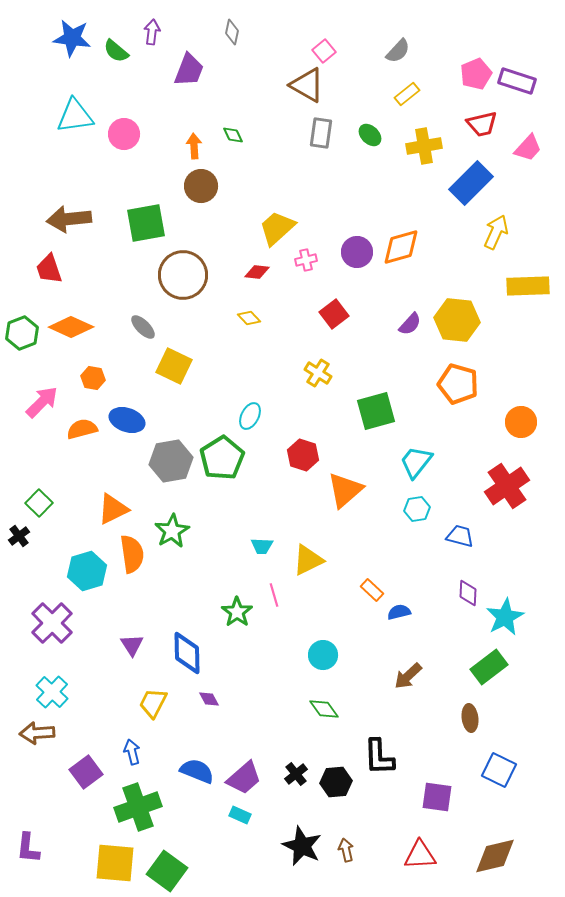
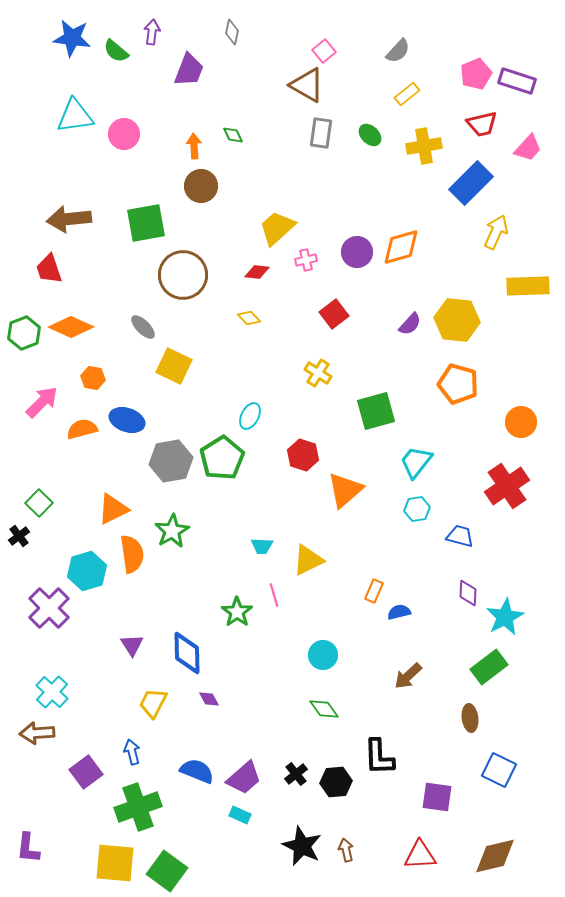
green hexagon at (22, 333): moved 2 px right
orange rectangle at (372, 590): moved 2 px right, 1 px down; rotated 70 degrees clockwise
purple cross at (52, 623): moved 3 px left, 15 px up
